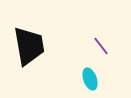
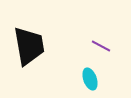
purple line: rotated 24 degrees counterclockwise
